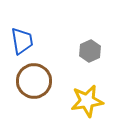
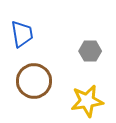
blue trapezoid: moved 7 px up
gray hexagon: rotated 25 degrees clockwise
